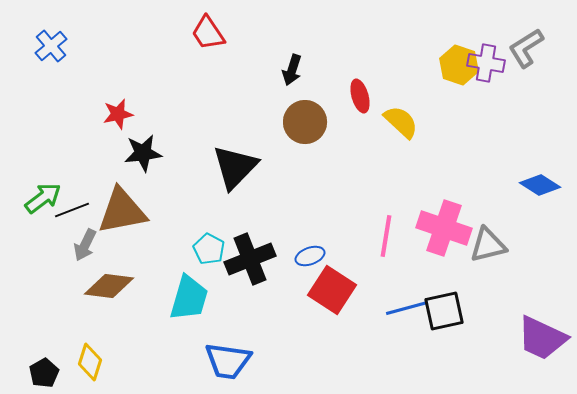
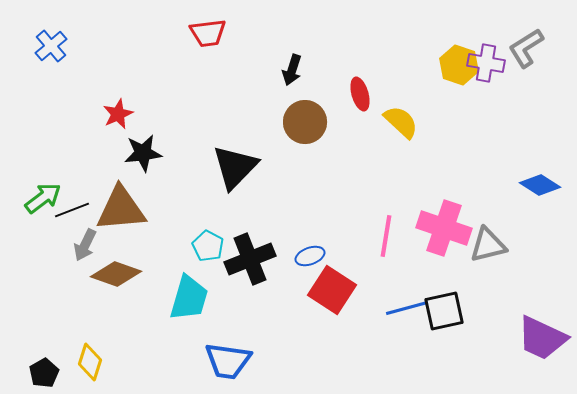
red trapezoid: rotated 63 degrees counterclockwise
red ellipse: moved 2 px up
red star: rotated 12 degrees counterclockwise
brown triangle: moved 1 px left, 2 px up; rotated 6 degrees clockwise
cyan pentagon: moved 1 px left, 3 px up
brown diamond: moved 7 px right, 12 px up; rotated 12 degrees clockwise
